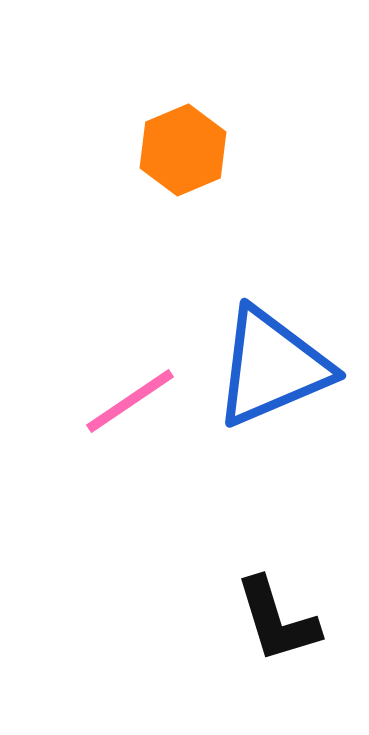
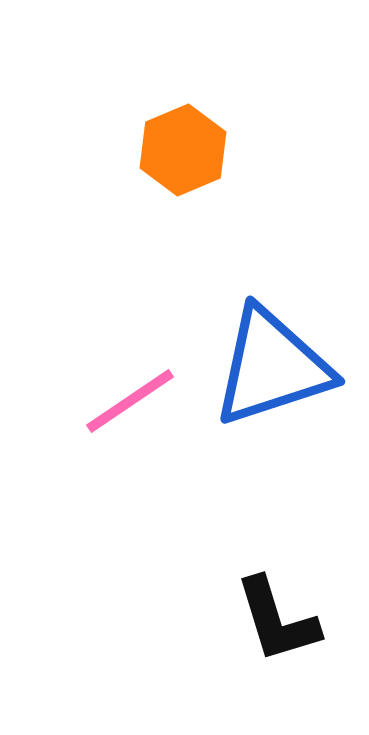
blue triangle: rotated 5 degrees clockwise
